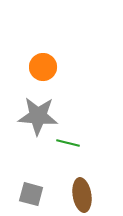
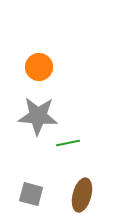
orange circle: moved 4 px left
green line: rotated 25 degrees counterclockwise
brown ellipse: rotated 24 degrees clockwise
